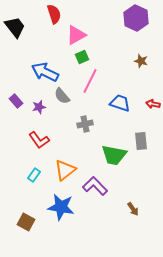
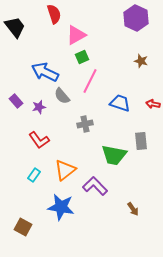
brown square: moved 3 px left, 5 px down
